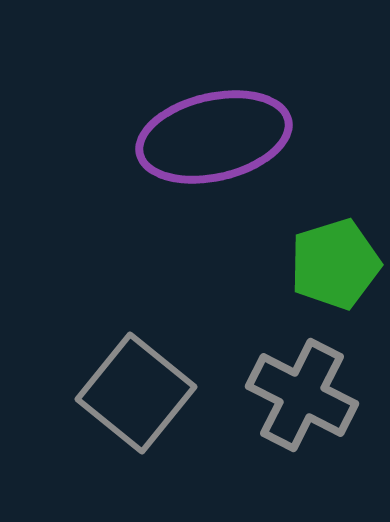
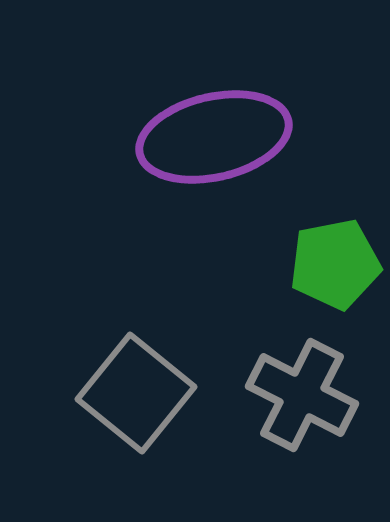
green pentagon: rotated 6 degrees clockwise
